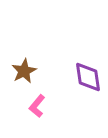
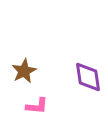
pink L-shape: rotated 125 degrees counterclockwise
